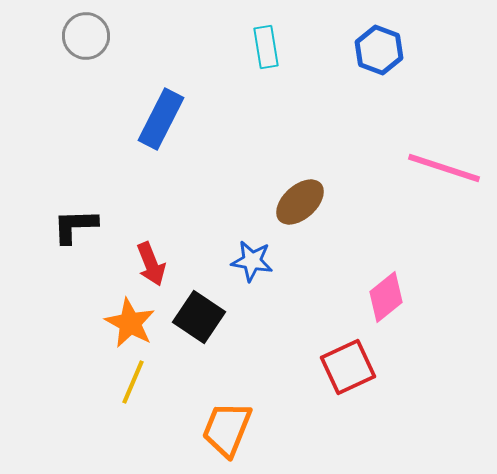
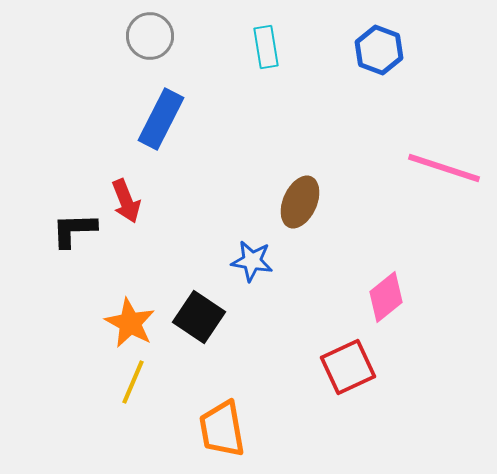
gray circle: moved 64 px right
brown ellipse: rotated 24 degrees counterclockwise
black L-shape: moved 1 px left, 4 px down
red arrow: moved 25 px left, 63 px up
orange trapezoid: moved 5 px left; rotated 32 degrees counterclockwise
